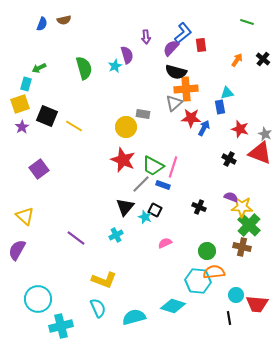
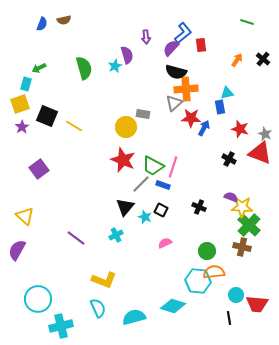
black square at (155, 210): moved 6 px right
